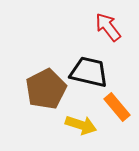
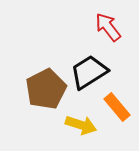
black trapezoid: rotated 45 degrees counterclockwise
